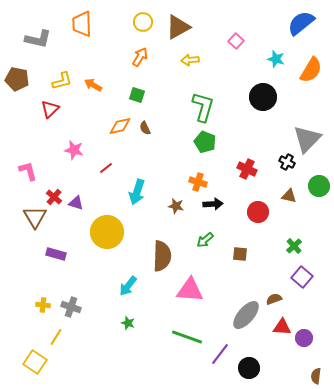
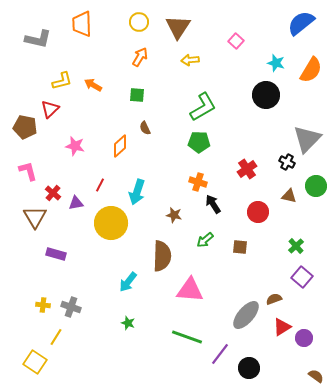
yellow circle at (143, 22): moved 4 px left
brown triangle at (178, 27): rotated 28 degrees counterclockwise
cyan star at (276, 59): moved 4 px down
brown pentagon at (17, 79): moved 8 px right, 48 px down
green square at (137, 95): rotated 14 degrees counterclockwise
black circle at (263, 97): moved 3 px right, 2 px up
green L-shape at (203, 107): rotated 44 degrees clockwise
orange diamond at (120, 126): moved 20 px down; rotated 30 degrees counterclockwise
green pentagon at (205, 142): moved 6 px left; rotated 20 degrees counterclockwise
pink star at (74, 150): moved 1 px right, 4 px up
red line at (106, 168): moved 6 px left, 17 px down; rotated 24 degrees counterclockwise
red cross at (247, 169): rotated 30 degrees clockwise
green circle at (319, 186): moved 3 px left
red cross at (54, 197): moved 1 px left, 4 px up
purple triangle at (76, 203): rotated 28 degrees counterclockwise
black arrow at (213, 204): rotated 120 degrees counterclockwise
brown star at (176, 206): moved 2 px left, 9 px down
yellow circle at (107, 232): moved 4 px right, 9 px up
green cross at (294, 246): moved 2 px right
brown square at (240, 254): moved 7 px up
cyan arrow at (128, 286): moved 4 px up
red triangle at (282, 327): rotated 36 degrees counterclockwise
brown semicircle at (316, 376): rotated 119 degrees clockwise
